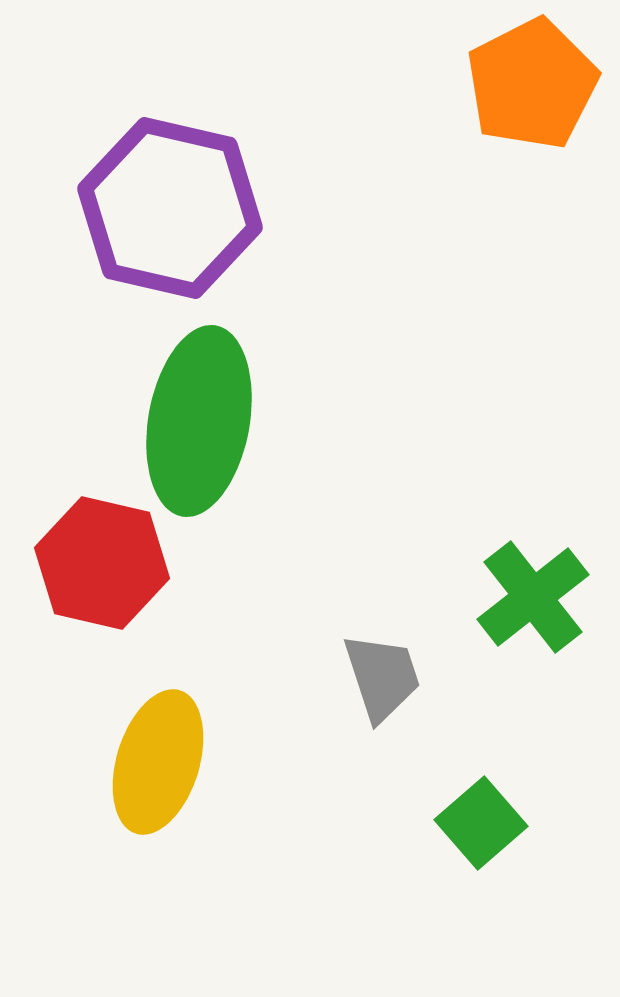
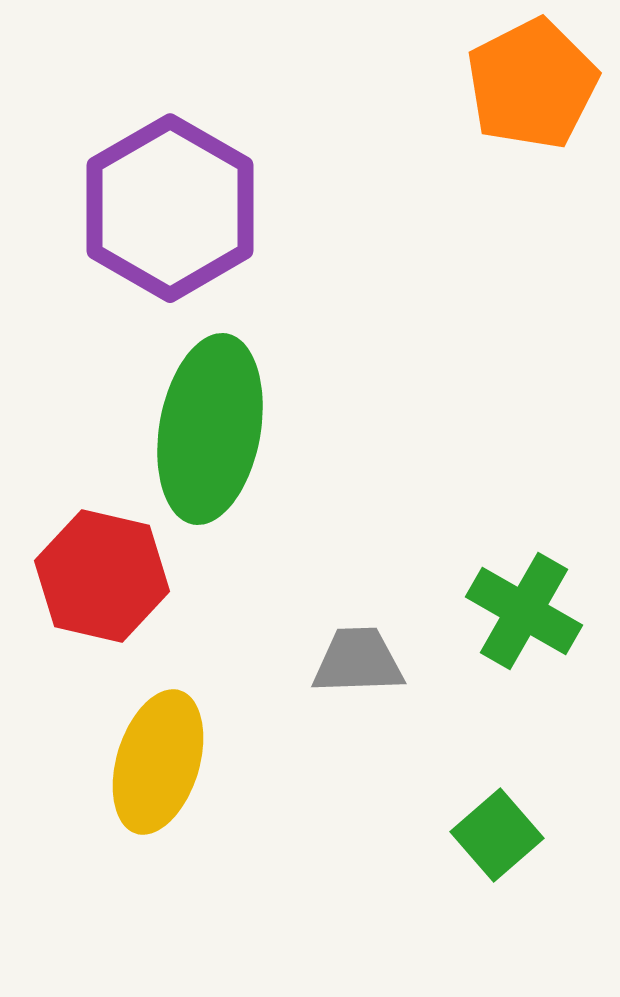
purple hexagon: rotated 17 degrees clockwise
green ellipse: moved 11 px right, 8 px down
red hexagon: moved 13 px down
green cross: moved 9 px left, 14 px down; rotated 22 degrees counterclockwise
gray trapezoid: moved 24 px left, 16 px up; rotated 74 degrees counterclockwise
green square: moved 16 px right, 12 px down
